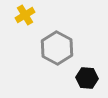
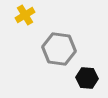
gray hexagon: moved 2 px right, 1 px down; rotated 20 degrees counterclockwise
